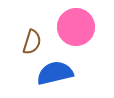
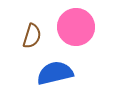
brown semicircle: moved 6 px up
